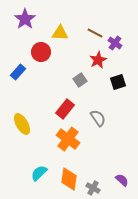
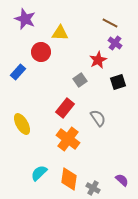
purple star: rotated 15 degrees counterclockwise
brown line: moved 15 px right, 10 px up
red rectangle: moved 1 px up
